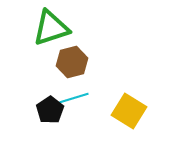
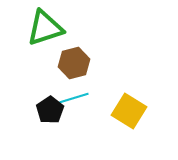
green triangle: moved 6 px left
brown hexagon: moved 2 px right, 1 px down
